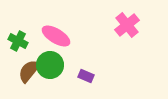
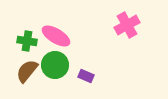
pink cross: rotated 10 degrees clockwise
green cross: moved 9 px right; rotated 18 degrees counterclockwise
green circle: moved 5 px right
brown semicircle: moved 2 px left
